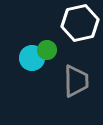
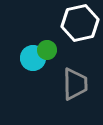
cyan circle: moved 1 px right
gray trapezoid: moved 1 px left, 3 px down
